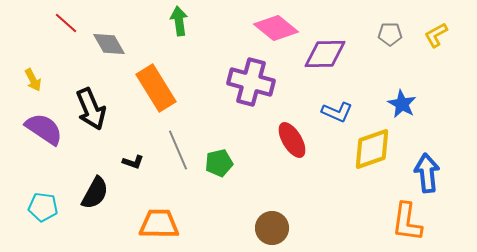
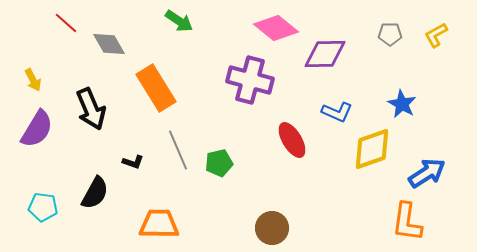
green arrow: rotated 132 degrees clockwise
purple cross: moved 1 px left, 2 px up
purple semicircle: moved 7 px left; rotated 87 degrees clockwise
blue arrow: rotated 63 degrees clockwise
